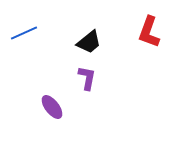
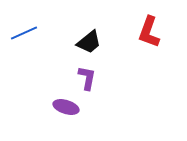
purple ellipse: moved 14 px right; rotated 35 degrees counterclockwise
